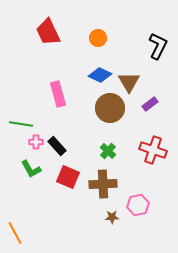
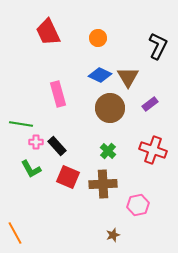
brown triangle: moved 1 px left, 5 px up
brown star: moved 1 px right, 18 px down; rotated 16 degrees counterclockwise
